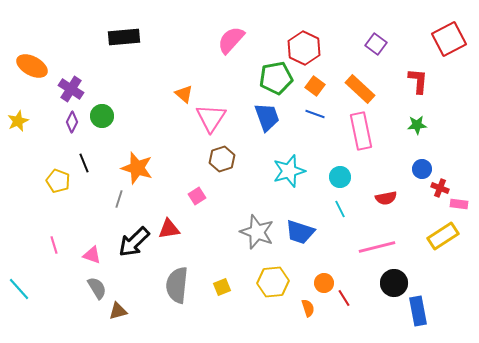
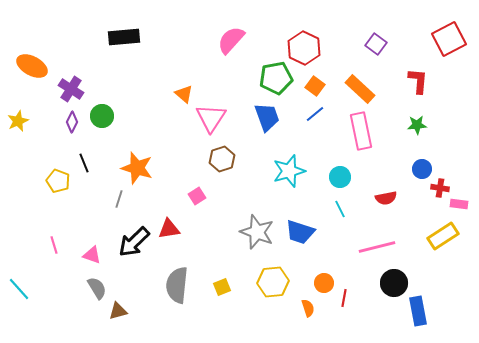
blue line at (315, 114): rotated 60 degrees counterclockwise
red cross at (440, 188): rotated 12 degrees counterclockwise
red line at (344, 298): rotated 42 degrees clockwise
